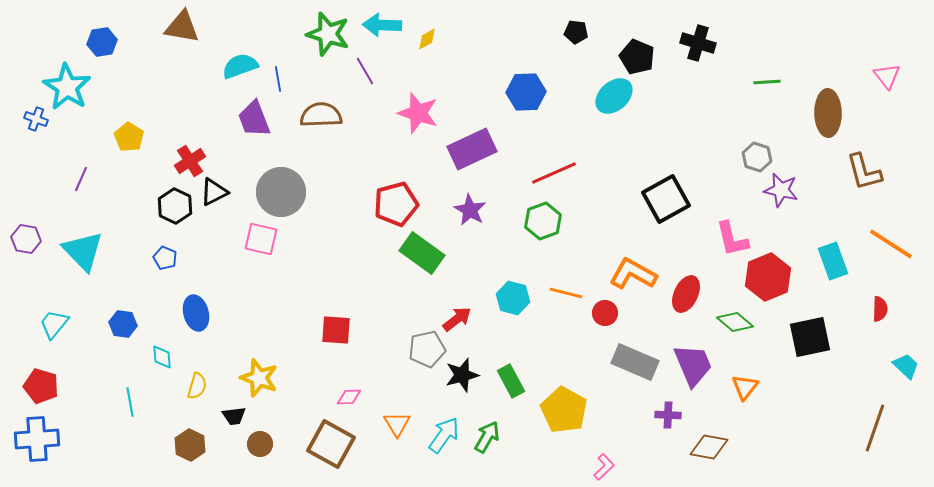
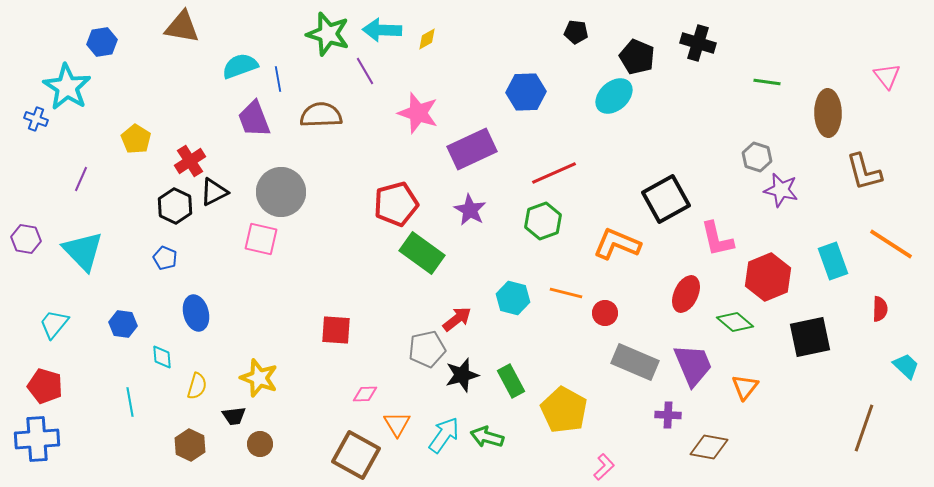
cyan arrow at (382, 25): moved 5 px down
green line at (767, 82): rotated 12 degrees clockwise
yellow pentagon at (129, 137): moved 7 px right, 2 px down
pink L-shape at (732, 239): moved 15 px left
orange L-shape at (633, 274): moved 16 px left, 30 px up; rotated 6 degrees counterclockwise
red pentagon at (41, 386): moved 4 px right
pink diamond at (349, 397): moved 16 px right, 3 px up
brown line at (875, 428): moved 11 px left
green arrow at (487, 437): rotated 104 degrees counterclockwise
brown square at (331, 444): moved 25 px right, 11 px down
